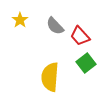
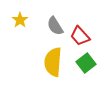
gray semicircle: rotated 12 degrees clockwise
yellow semicircle: moved 3 px right, 15 px up
